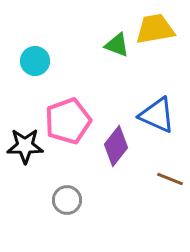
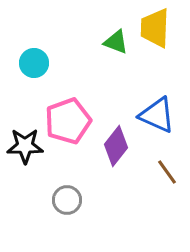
yellow trapezoid: moved 1 px up; rotated 78 degrees counterclockwise
green triangle: moved 1 px left, 3 px up
cyan circle: moved 1 px left, 2 px down
brown line: moved 3 px left, 7 px up; rotated 32 degrees clockwise
